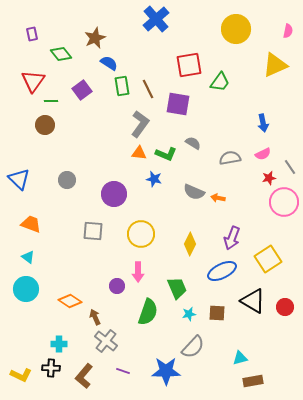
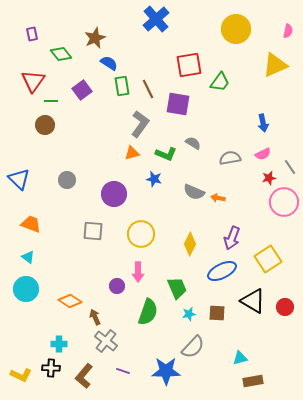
orange triangle at (139, 153): moved 7 px left; rotated 21 degrees counterclockwise
